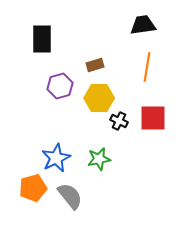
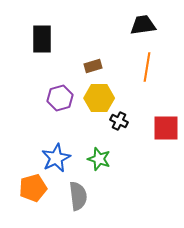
brown rectangle: moved 2 px left, 1 px down
purple hexagon: moved 12 px down
red square: moved 13 px right, 10 px down
green star: rotated 30 degrees clockwise
gray semicircle: moved 8 px right; rotated 32 degrees clockwise
